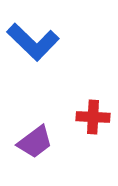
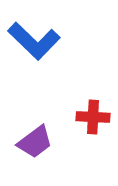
blue L-shape: moved 1 px right, 1 px up
